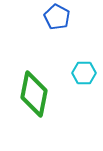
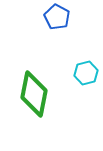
cyan hexagon: moved 2 px right; rotated 15 degrees counterclockwise
